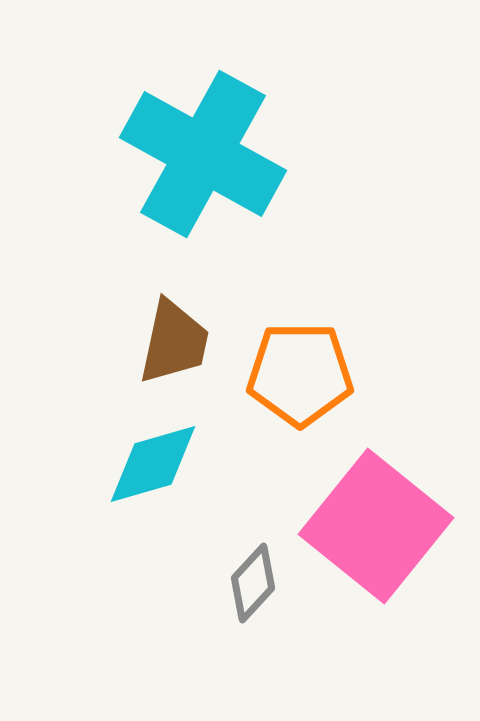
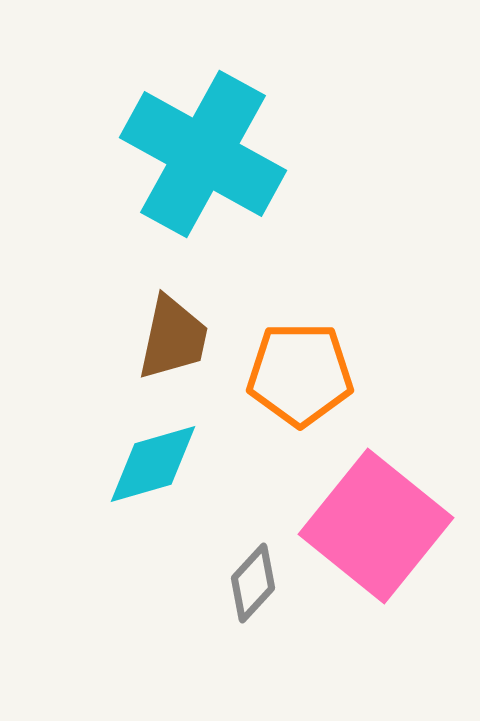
brown trapezoid: moved 1 px left, 4 px up
